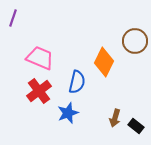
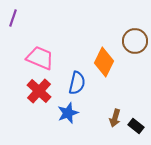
blue semicircle: moved 1 px down
red cross: rotated 10 degrees counterclockwise
